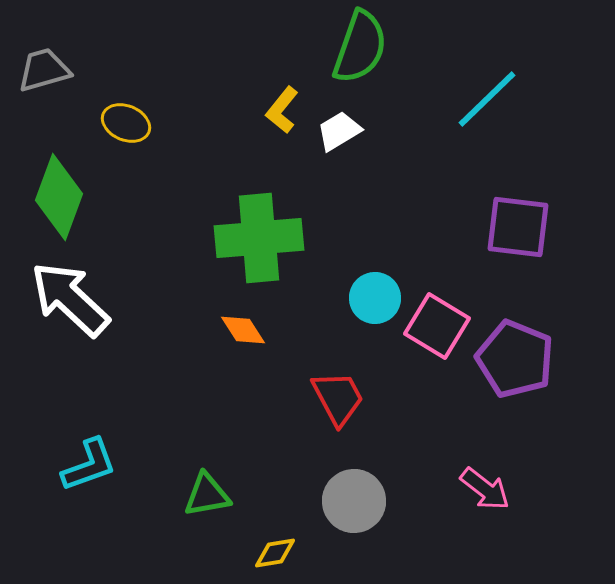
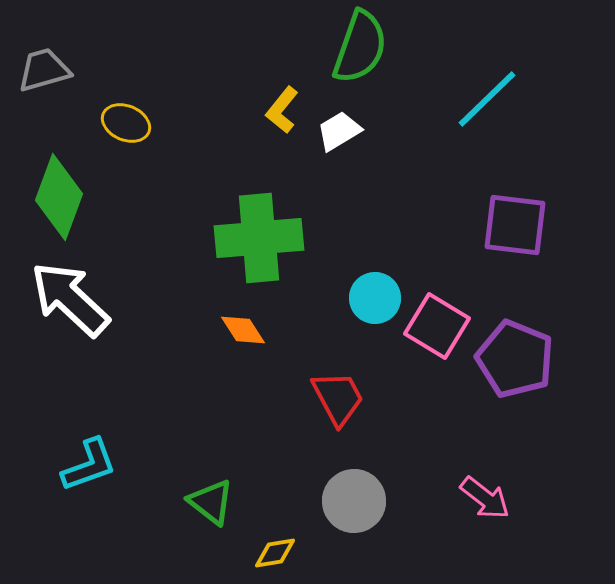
purple square: moved 3 px left, 2 px up
pink arrow: moved 9 px down
green triangle: moved 4 px right, 7 px down; rotated 48 degrees clockwise
